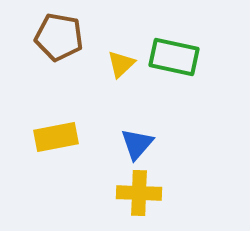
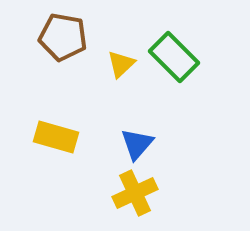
brown pentagon: moved 4 px right
green rectangle: rotated 33 degrees clockwise
yellow rectangle: rotated 27 degrees clockwise
yellow cross: moved 4 px left; rotated 27 degrees counterclockwise
